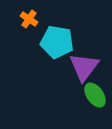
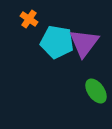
purple triangle: moved 24 px up
green ellipse: moved 1 px right, 4 px up
